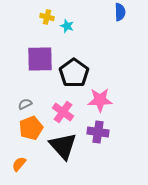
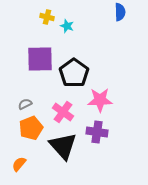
purple cross: moved 1 px left
